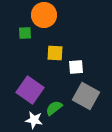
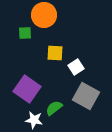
white square: rotated 28 degrees counterclockwise
purple square: moved 3 px left, 1 px up
